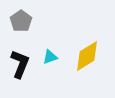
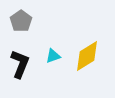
cyan triangle: moved 3 px right, 1 px up
